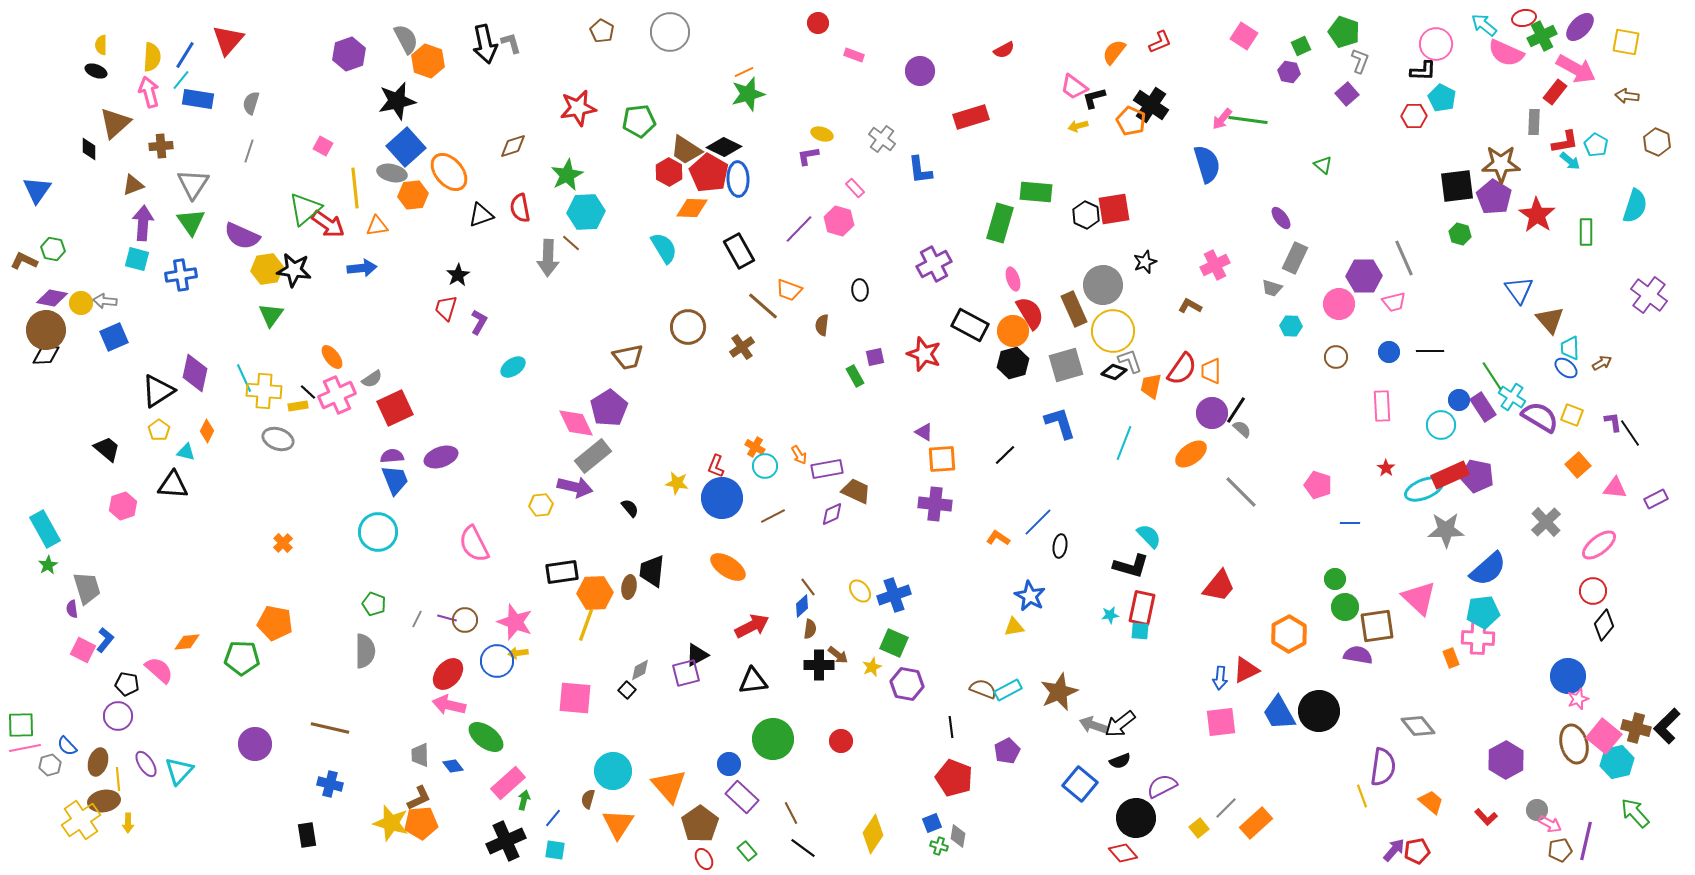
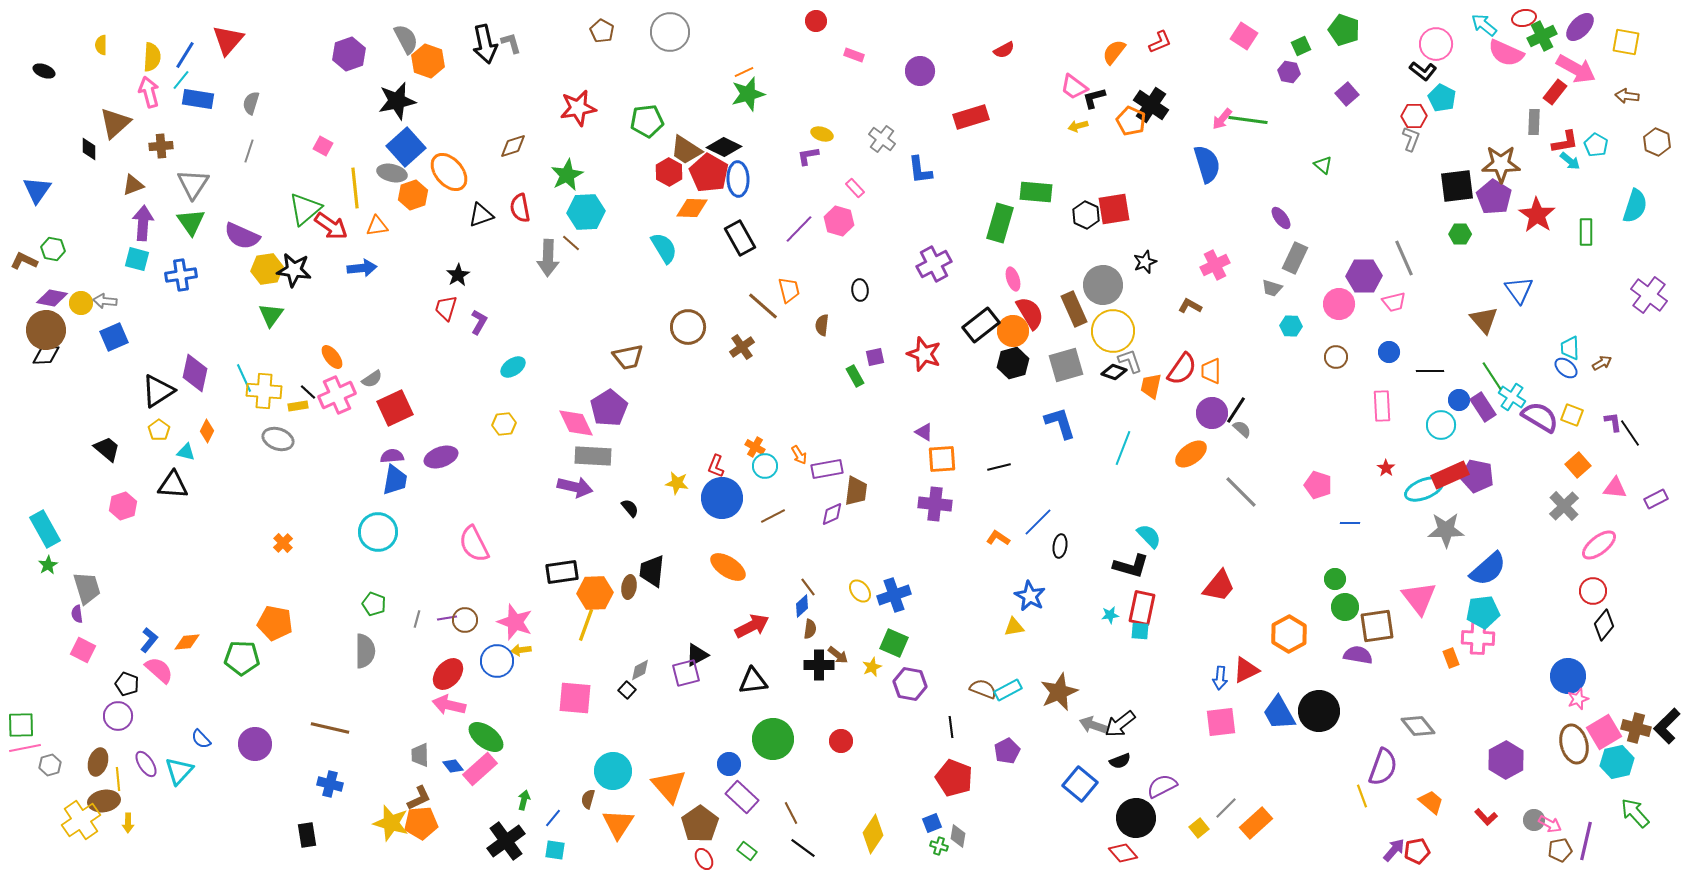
red circle at (818, 23): moved 2 px left, 2 px up
green pentagon at (1344, 32): moved 2 px up
gray L-shape at (1360, 61): moved 51 px right, 78 px down
black ellipse at (96, 71): moved 52 px left
black L-shape at (1423, 71): rotated 36 degrees clockwise
green pentagon at (639, 121): moved 8 px right
orange hexagon at (413, 195): rotated 12 degrees counterclockwise
red arrow at (328, 224): moved 3 px right, 2 px down
green hexagon at (1460, 234): rotated 15 degrees counterclockwise
black rectangle at (739, 251): moved 1 px right, 13 px up
orange trapezoid at (789, 290): rotated 124 degrees counterclockwise
brown triangle at (1550, 320): moved 66 px left
black rectangle at (970, 325): moved 11 px right; rotated 66 degrees counterclockwise
black line at (1430, 351): moved 20 px down
cyan line at (1124, 443): moved 1 px left, 5 px down
black line at (1005, 455): moved 6 px left, 12 px down; rotated 30 degrees clockwise
gray rectangle at (593, 456): rotated 42 degrees clockwise
blue trapezoid at (395, 480): rotated 32 degrees clockwise
brown trapezoid at (856, 491): rotated 72 degrees clockwise
yellow hexagon at (541, 505): moved 37 px left, 81 px up
gray cross at (1546, 522): moved 18 px right, 16 px up
pink triangle at (1419, 598): rotated 9 degrees clockwise
purple semicircle at (72, 609): moved 5 px right, 5 px down
purple line at (447, 618): rotated 24 degrees counterclockwise
gray line at (417, 619): rotated 12 degrees counterclockwise
blue L-shape at (105, 640): moved 44 px right
yellow arrow at (518, 653): moved 3 px right, 3 px up
black pentagon at (127, 684): rotated 10 degrees clockwise
purple hexagon at (907, 684): moved 3 px right
pink square at (1604, 736): moved 4 px up; rotated 20 degrees clockwise
blue semicircle at (67, 746): moved 134 px right, 7 px up
purple semicircle at (1383, 767): rotated 12 degrees clockwise
pink rectangle at (508, 783): moved 28 px left, 14 px up
gray circle at (1537, 810): moved 3 px left, 10 px down
black cross at (506, 841): rotated 12 degrees counterclockwise
green rectangle at (747, 851): rotated 12 degrees counterclockwise
